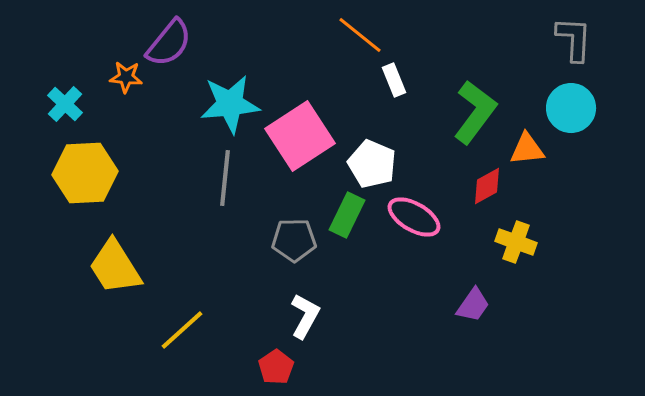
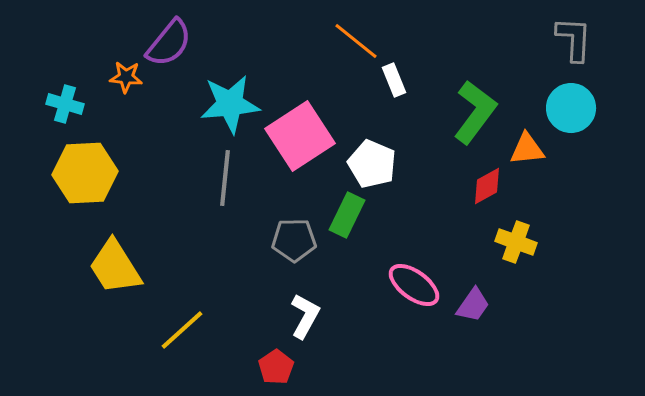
orange line: moved 4 px left, 6 px down
cyan cross: rotated 27 degrees counterclockwise
pink ellipse: moved 68 px down; rotated 6 degrees clockwise
